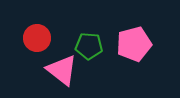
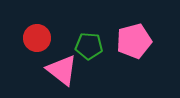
pink pentagon: moved 3 px up
